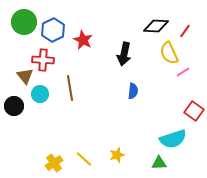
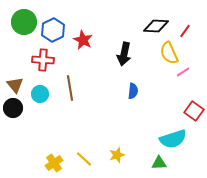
brown triangle: moved 10 px left, 9 px down
black circle: moved 1 px left, 2 px down
